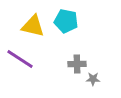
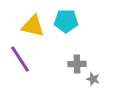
cyan pentagon: rotated 10 degrees counterclockwise
purple line: rotated 24 degrees clockwise
gray star: rotated 16 degrees clockwise
